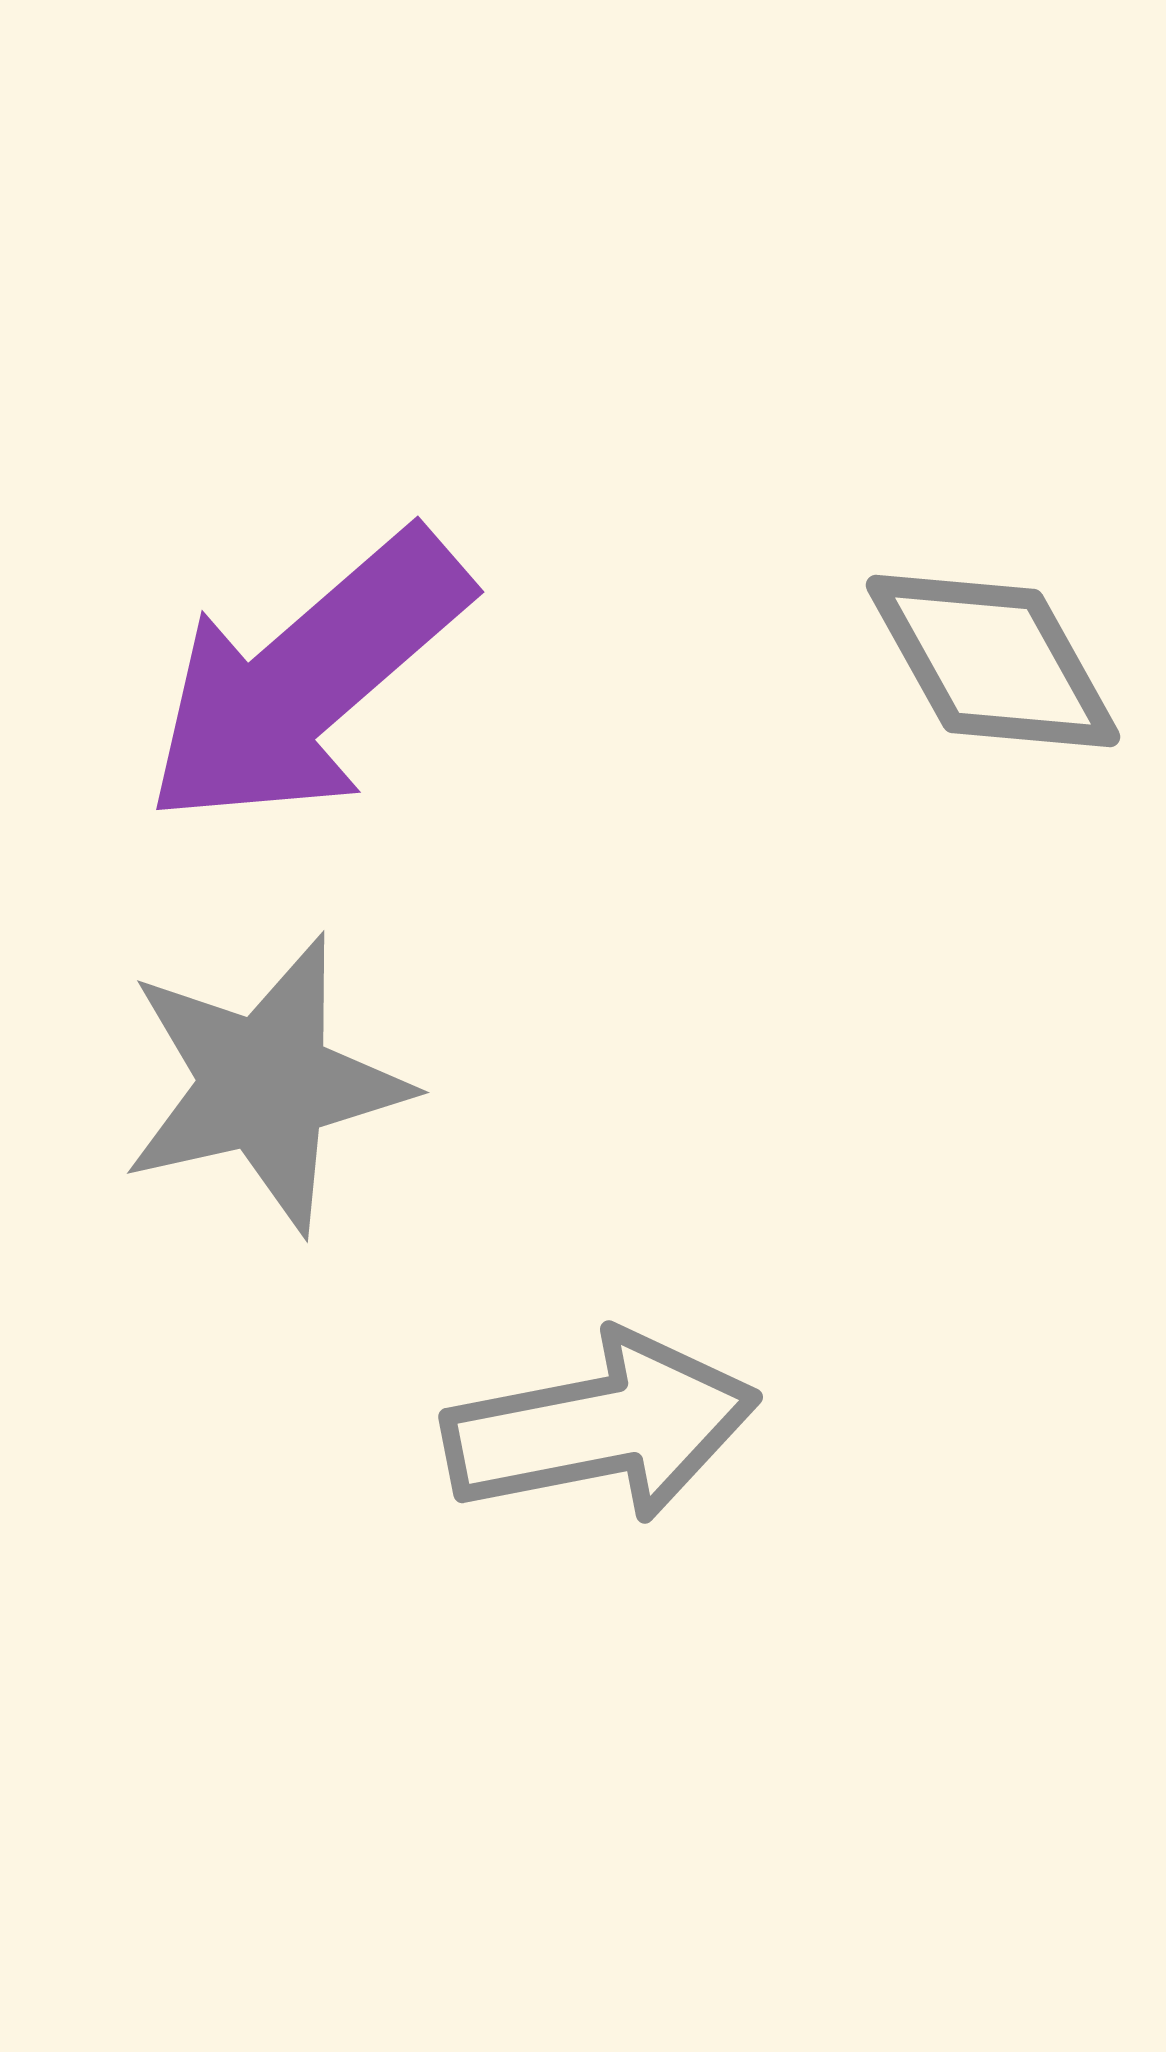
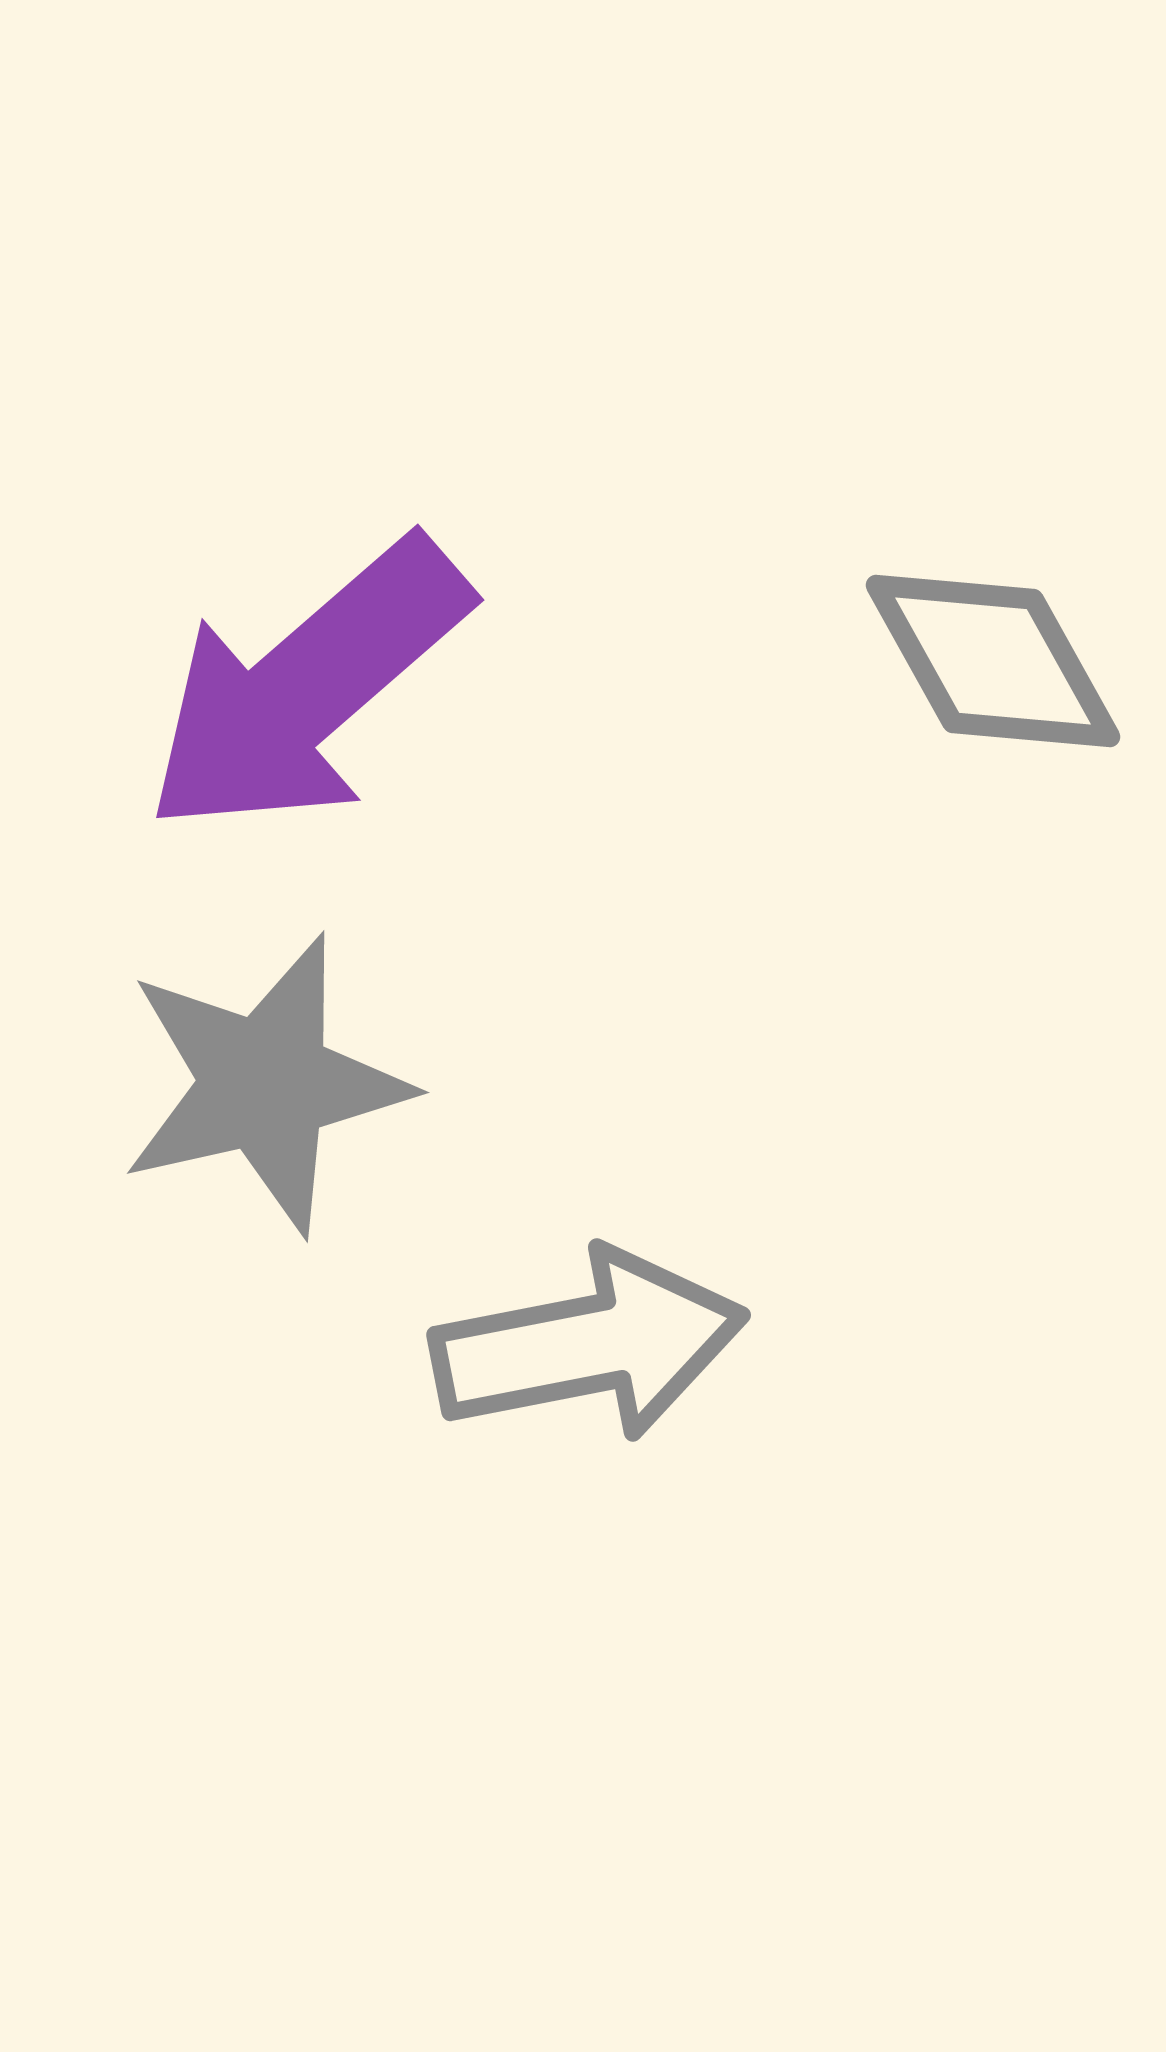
purple arrow: moved 8 px down
gray arrow: moved 12 px left, 82 px up
